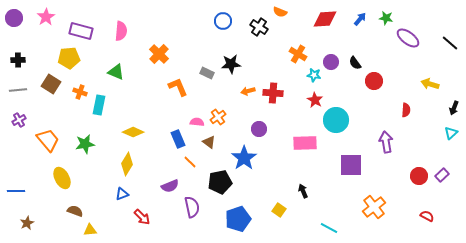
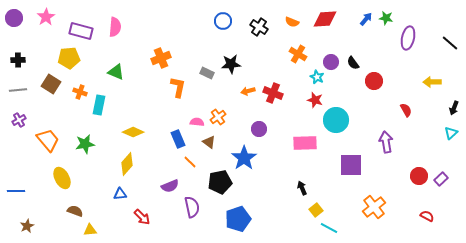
orange semicircle at (280, 12): moved 12 px right, 10 px down
blue arrow at (360, 19): moved 6 px right
pink semicircle at (121, 31): moved 6 px left, 4 px up
purple ellipse at (408, 38): rotated 65 degrees clockwise
orange cross at (159, 54): moved 2 px right, 4 px down; rotated 24 degrees clockwise
black semicircle at (355, 63): moved 2 px left
cyan star at (314, 75): moved 3 px right, 2 px down; rotated 16 degrees clockwise
yellow arrow at (430, 84): moved 2 px right, 2 px up; rotated 18 degrees counterclockwise
orange L-shape at (178, 87): rotated 35 degrees clockwise
red cross at (273, 93): rotated 18 degrees clockwise
red star at (315, 100): rotated 14 degrees counterclockwise
red semicircle at (406, 110): rotated 32 degrees counterclockwise
yellow diamond at (127, 164): rotated 10 degrees clockwise
purple rectangle at (442, 175): moved 1 px left, 4 px down
black arrow at (303, 191): moved 1 px left, 3 px up
blue triangle at (122, 194): moved 2 px left; rotated 16 degrees clockwise
yellow square at (279, 210): moved 37 px right; rotated 16 degrees clockwise
brown star at (27, 223): moved 3 px down
